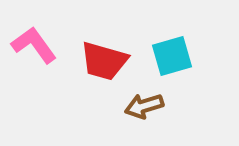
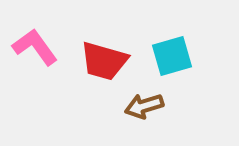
pink L-shape: moved 1 px right, 2 px down
